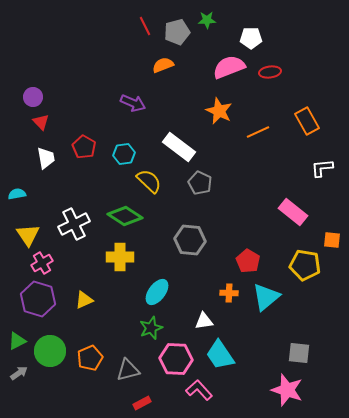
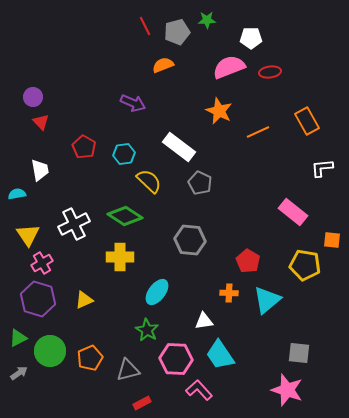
white trapezoid at (46, 158): moved 6 px left, 12 px down
cyan triangle at (266, 297): moved 1 px right, 3 px down
green star at (151, 328): moved 4 px left, 2 px down; rotated 20 degrees counterclockwise
green triangle at (17, 341): moved 1 px right, 3 px up
